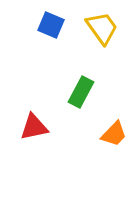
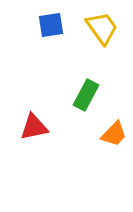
blue square: rotated 32 degrees counterclockwise
green rectangle: moved 5 px right, 3 px down
